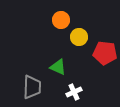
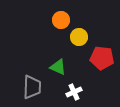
red pentagon: moved 3 px left, 5 px down
